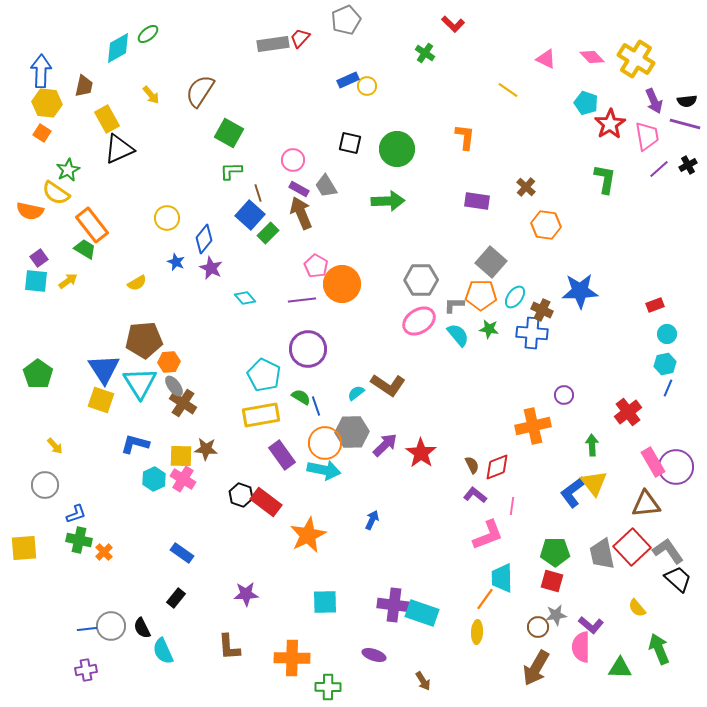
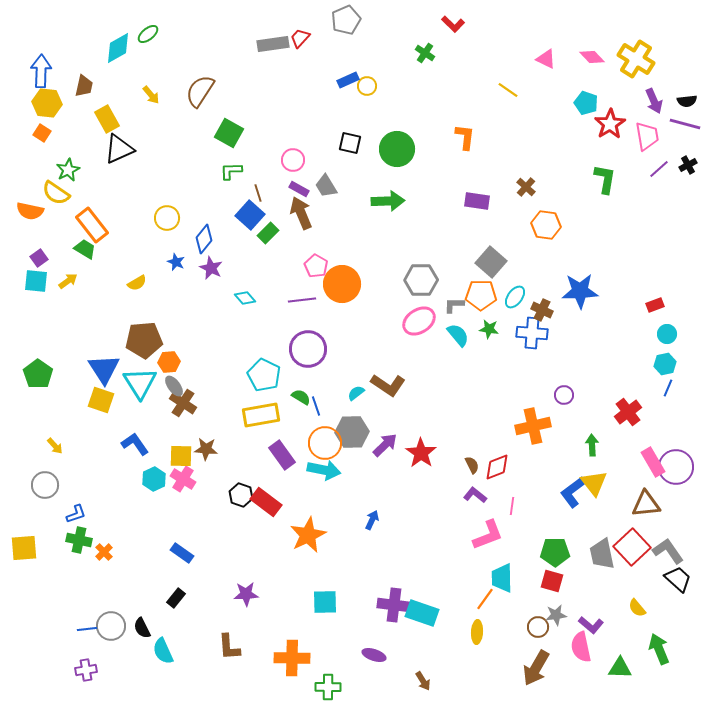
blue L-shape at (135, 444): rotated 40 degrees clockwise
pink semicircle at (581, 647): rotated 12 degrees counterclockwise
